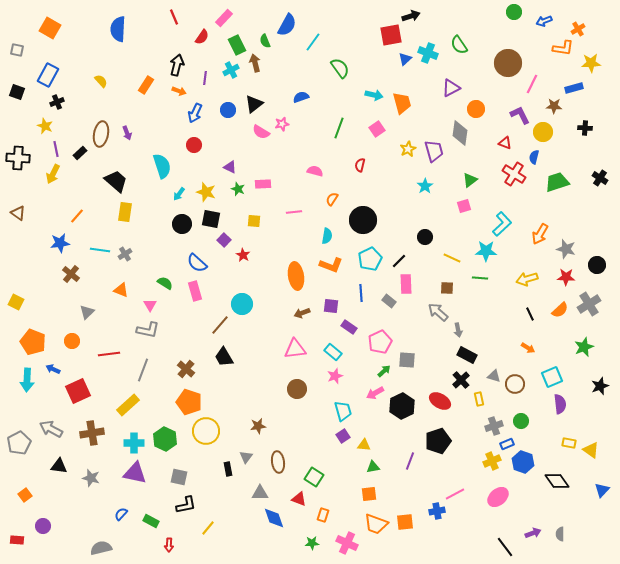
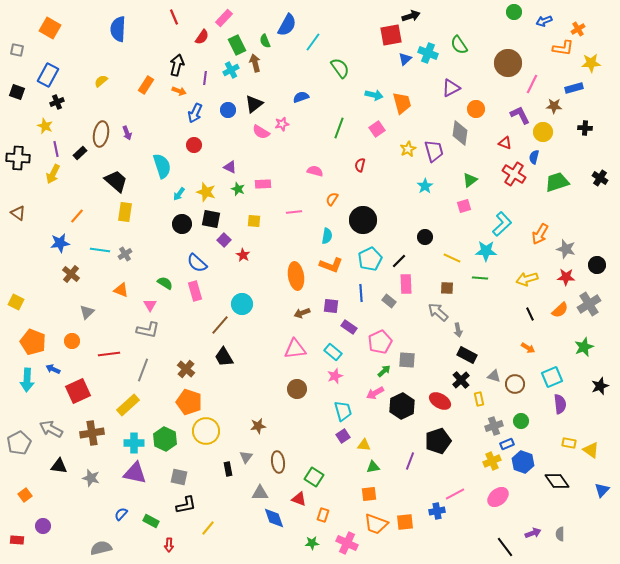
yellow semicircle at (101, 81): rotated 88 degrees counterclockwise
